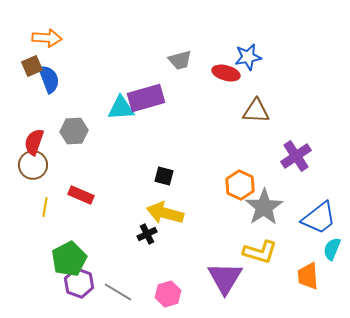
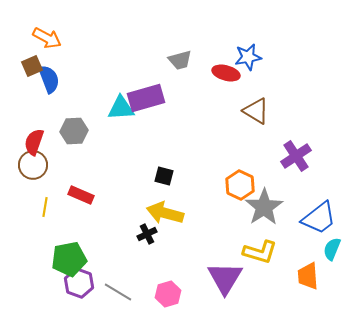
orange arrow: rotated 24 degrees clockwise
brown triangle: rotated 28 degrees clockwise
green pentagon: rotated 16 degrees clockwise
